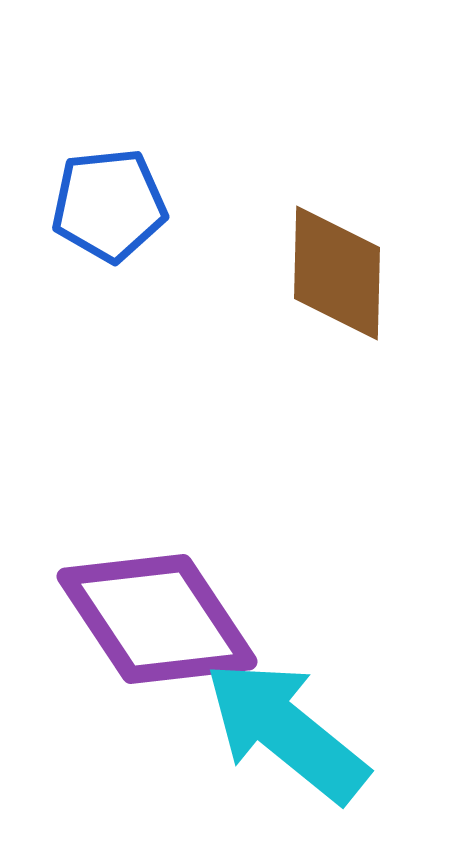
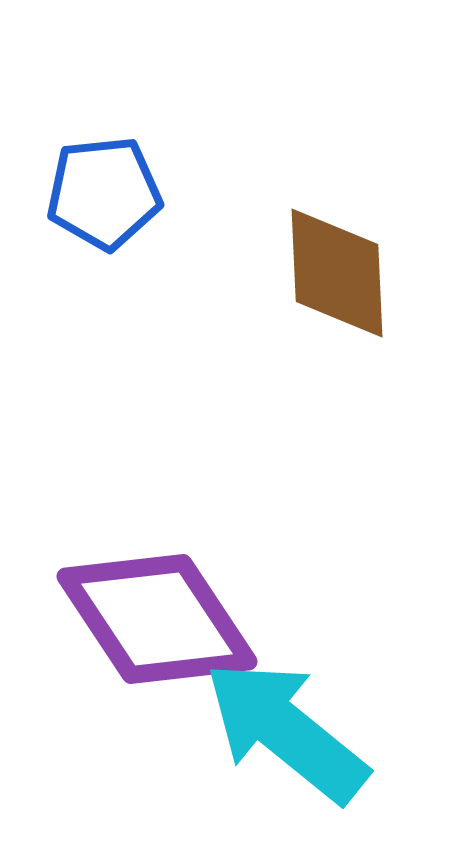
blue pentagon: moved 5 px left, 12 px up
brown diamond: rotated 4 degrees counterclockwise
